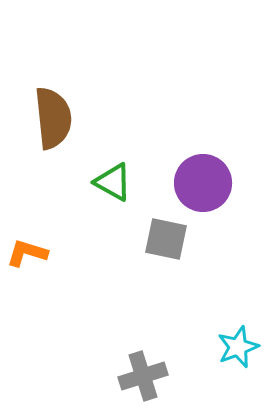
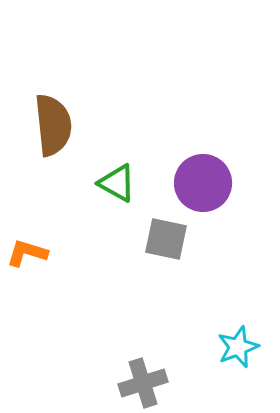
brown semicircle: moved 7 px down
green triangle: moved 4 px right, 1 px down
gray cross: moved 7 px down
